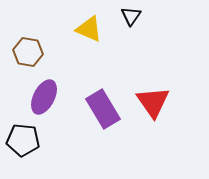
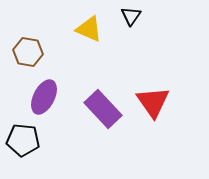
purple rectangle: rotated 12 degrees counterclockwise
